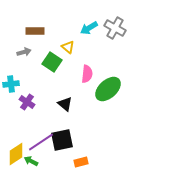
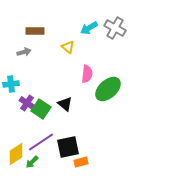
green square: moved 11 px left, 47 px down
purple cross: moved 1 px down
black square: moved 6 px right, 7 px down
green arrow: moved 1 px right, 1 px down; rotated 72 degrees counterclockwise
